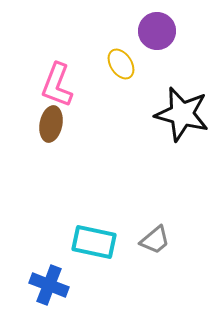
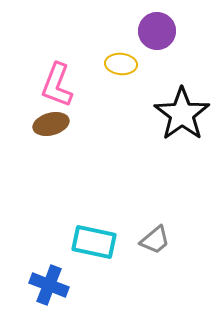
yellow ellipse: rotated 52 degrees counterclockwise
black star: rotated 22 degrees clockwise
brown ellipse: rotated 64 degrees clockwise
